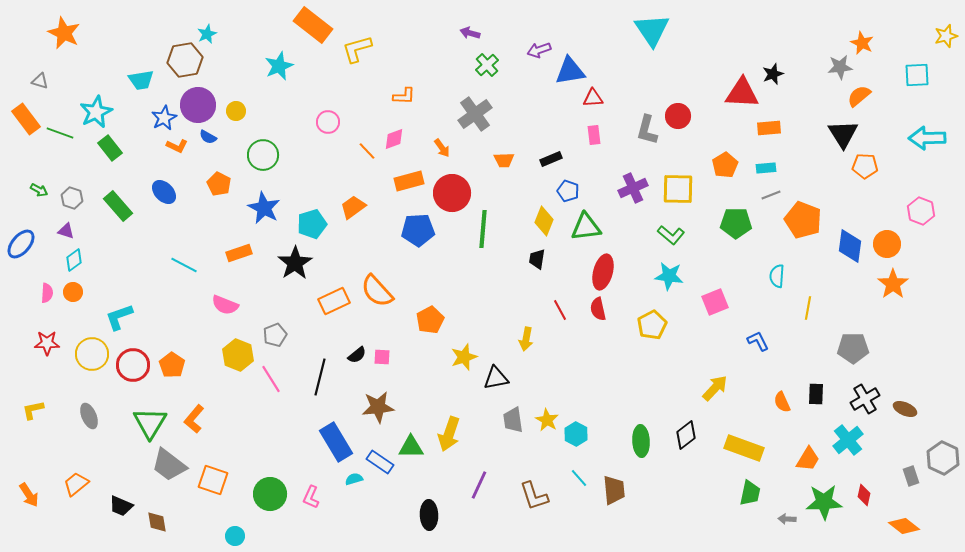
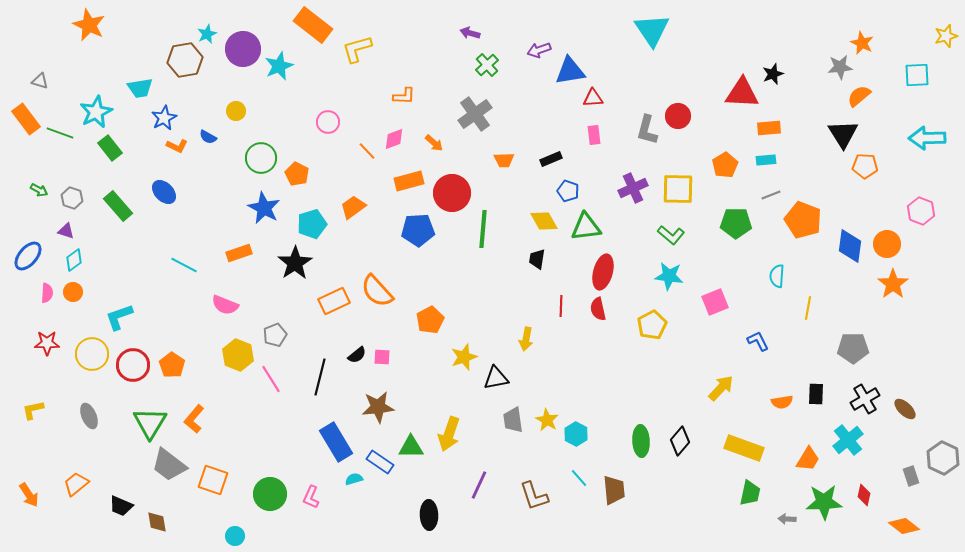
orange star at (64, 33): moved 25 px right, 8 px up
cyan trapezoid at (141, 80): moved 1 px left, 8 px down
purple circle at (198, 105): moved 45 px right, 56 px up
orange arrow at (442, 148): moved 8 px left, 5 px up; rotated 12 degrees counterclockwise
green circle at (263, 155): moved 2 px left, 3 px down
cyan rectangle at (766, 168): moved 8 px up
orange pentagon at (219, 184): moved 78 px right, 10 px up
yellow diamond at (544, 221): rotated 52 degrees counterclockwise
blue ellipse at (21, 244): moved 7 px right, 12 px down
red line at (560, 310): moved 1 px right, 4 px up; rotated 30 degrees clockwise
yellow arrow at (715, 388): moved 6 px right
orange semicircle at (782, 402): rotated 75 degrees counterclockwise
brown ellipse at (905, 409): rotated 20 degrees clockwise
black diamond at (686, 435): moved 6 px left, 6 px down; rotated 12 degrees counterclockwise
